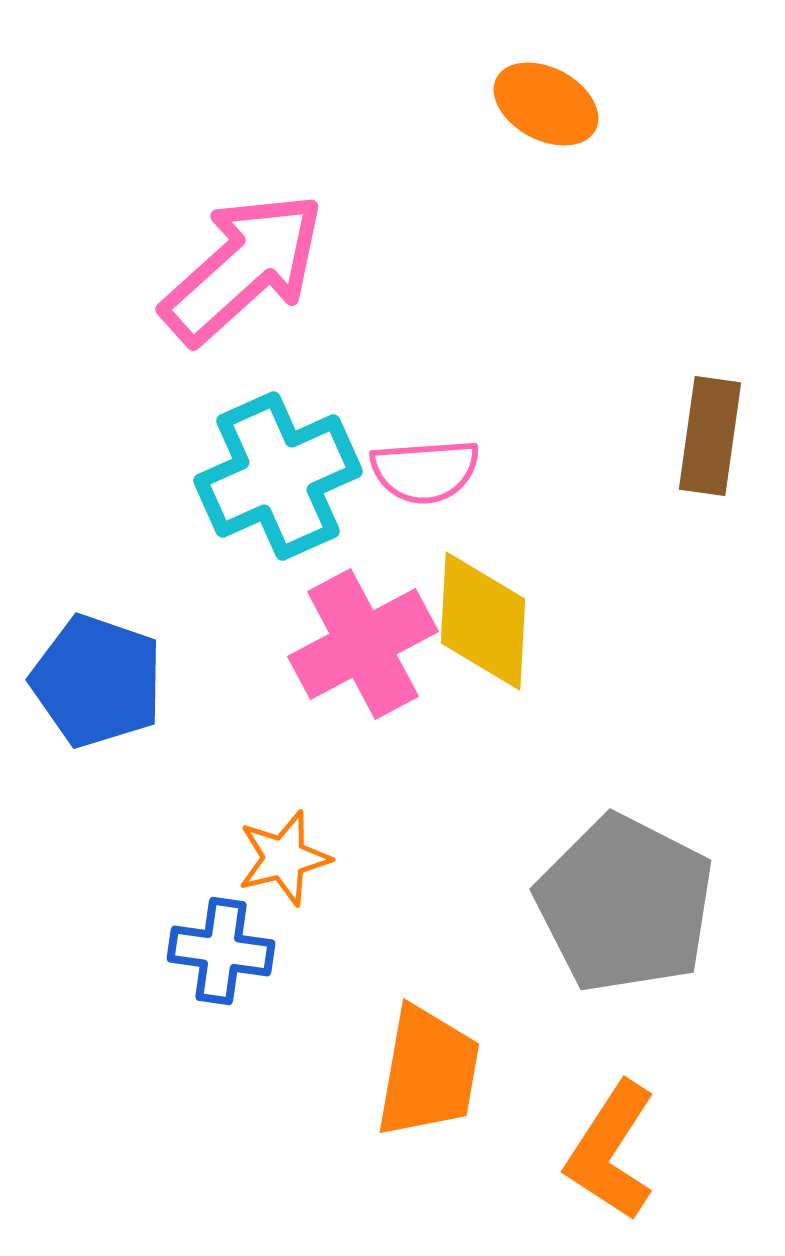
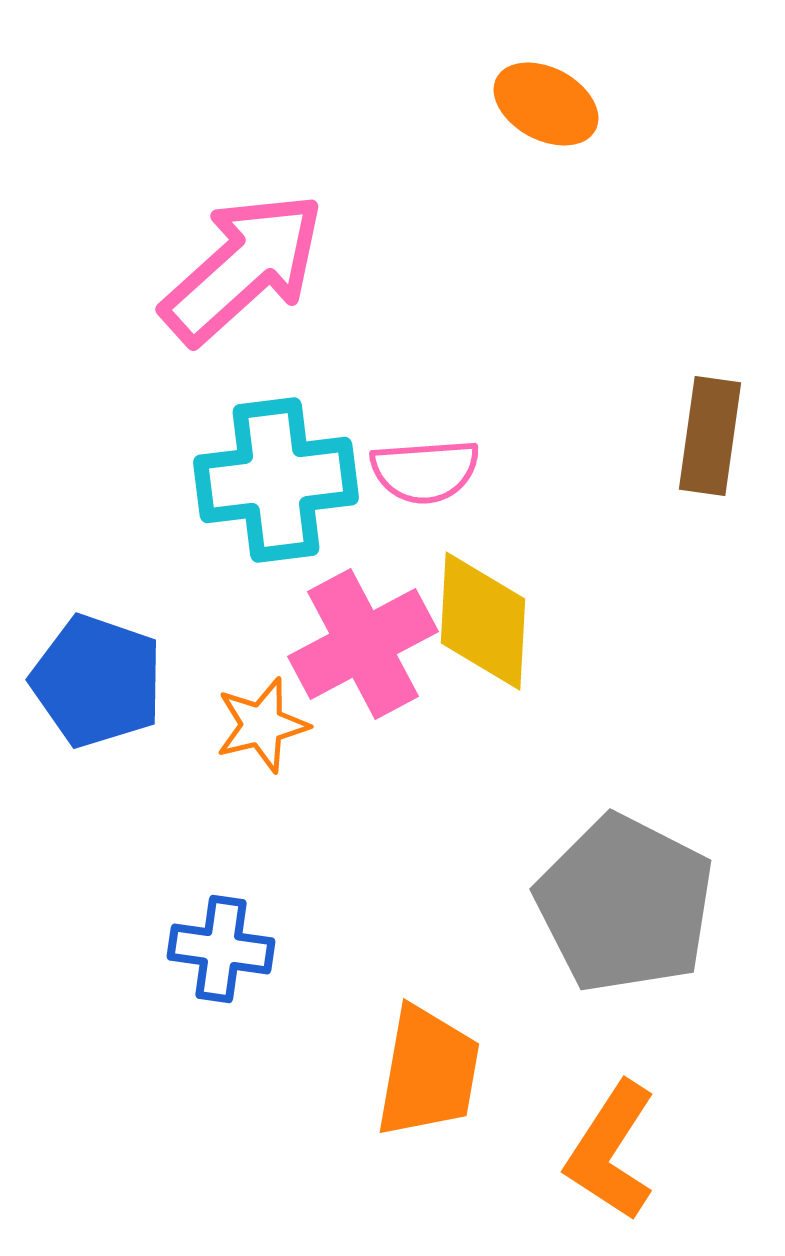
cyan cross: moved 2 px left, 4 px down; rotated 17 degrees clockwise
orange star: moved 22 px left, 133 px up
blue cross: moved 2 px up
